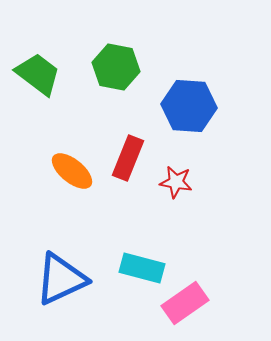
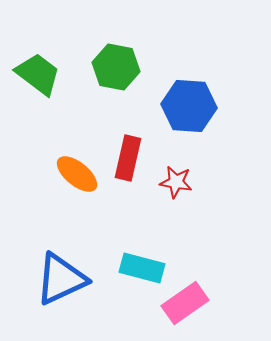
red rectangle: rotated 9 degrees counterclockwise
orange ellipse: moved 5 px right, 3 px down
